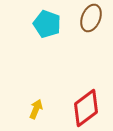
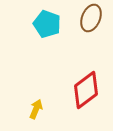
red diamond: moved 18 px up
